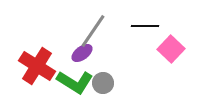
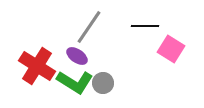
gray line: moved 4 px left, 4 px up
pink square: rotated 12 degrees counterclockwise
purple ellipse: moved 5 px left, 3 px down; rotated 70 degrees clockwise
